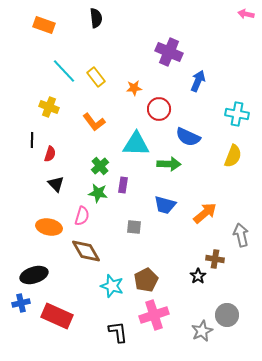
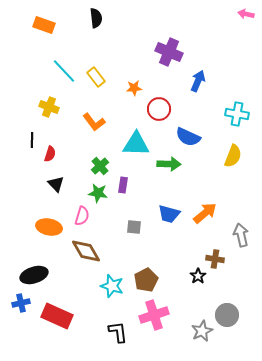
blue trapezoid: moved 4 px right, 9 px down
